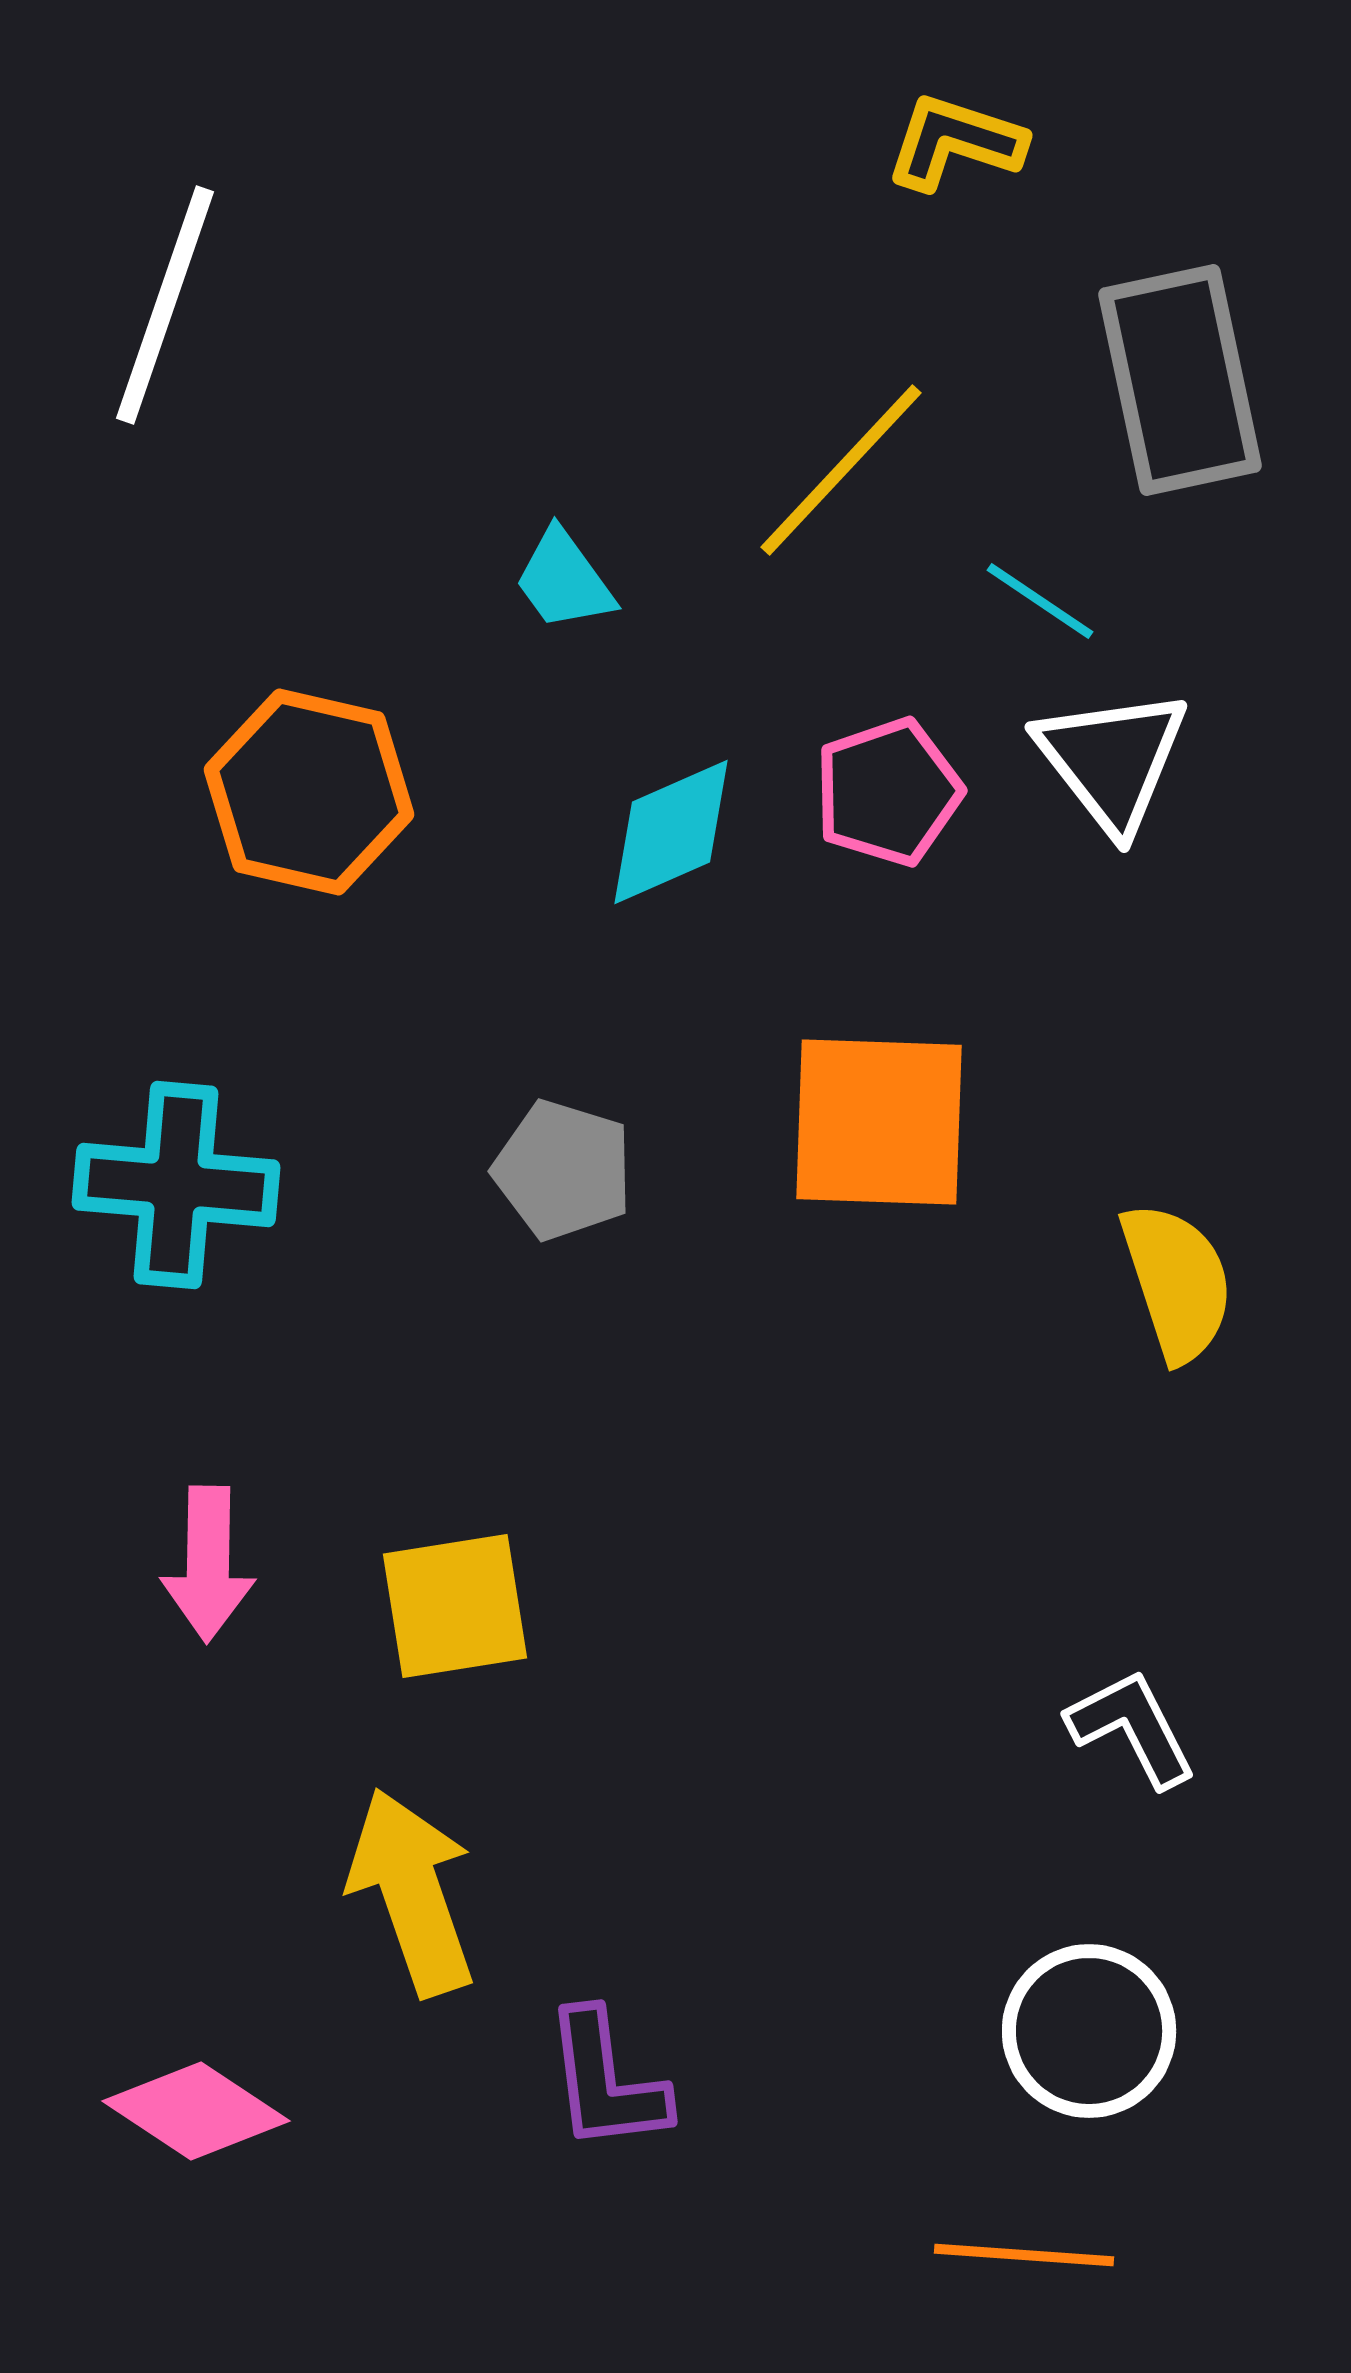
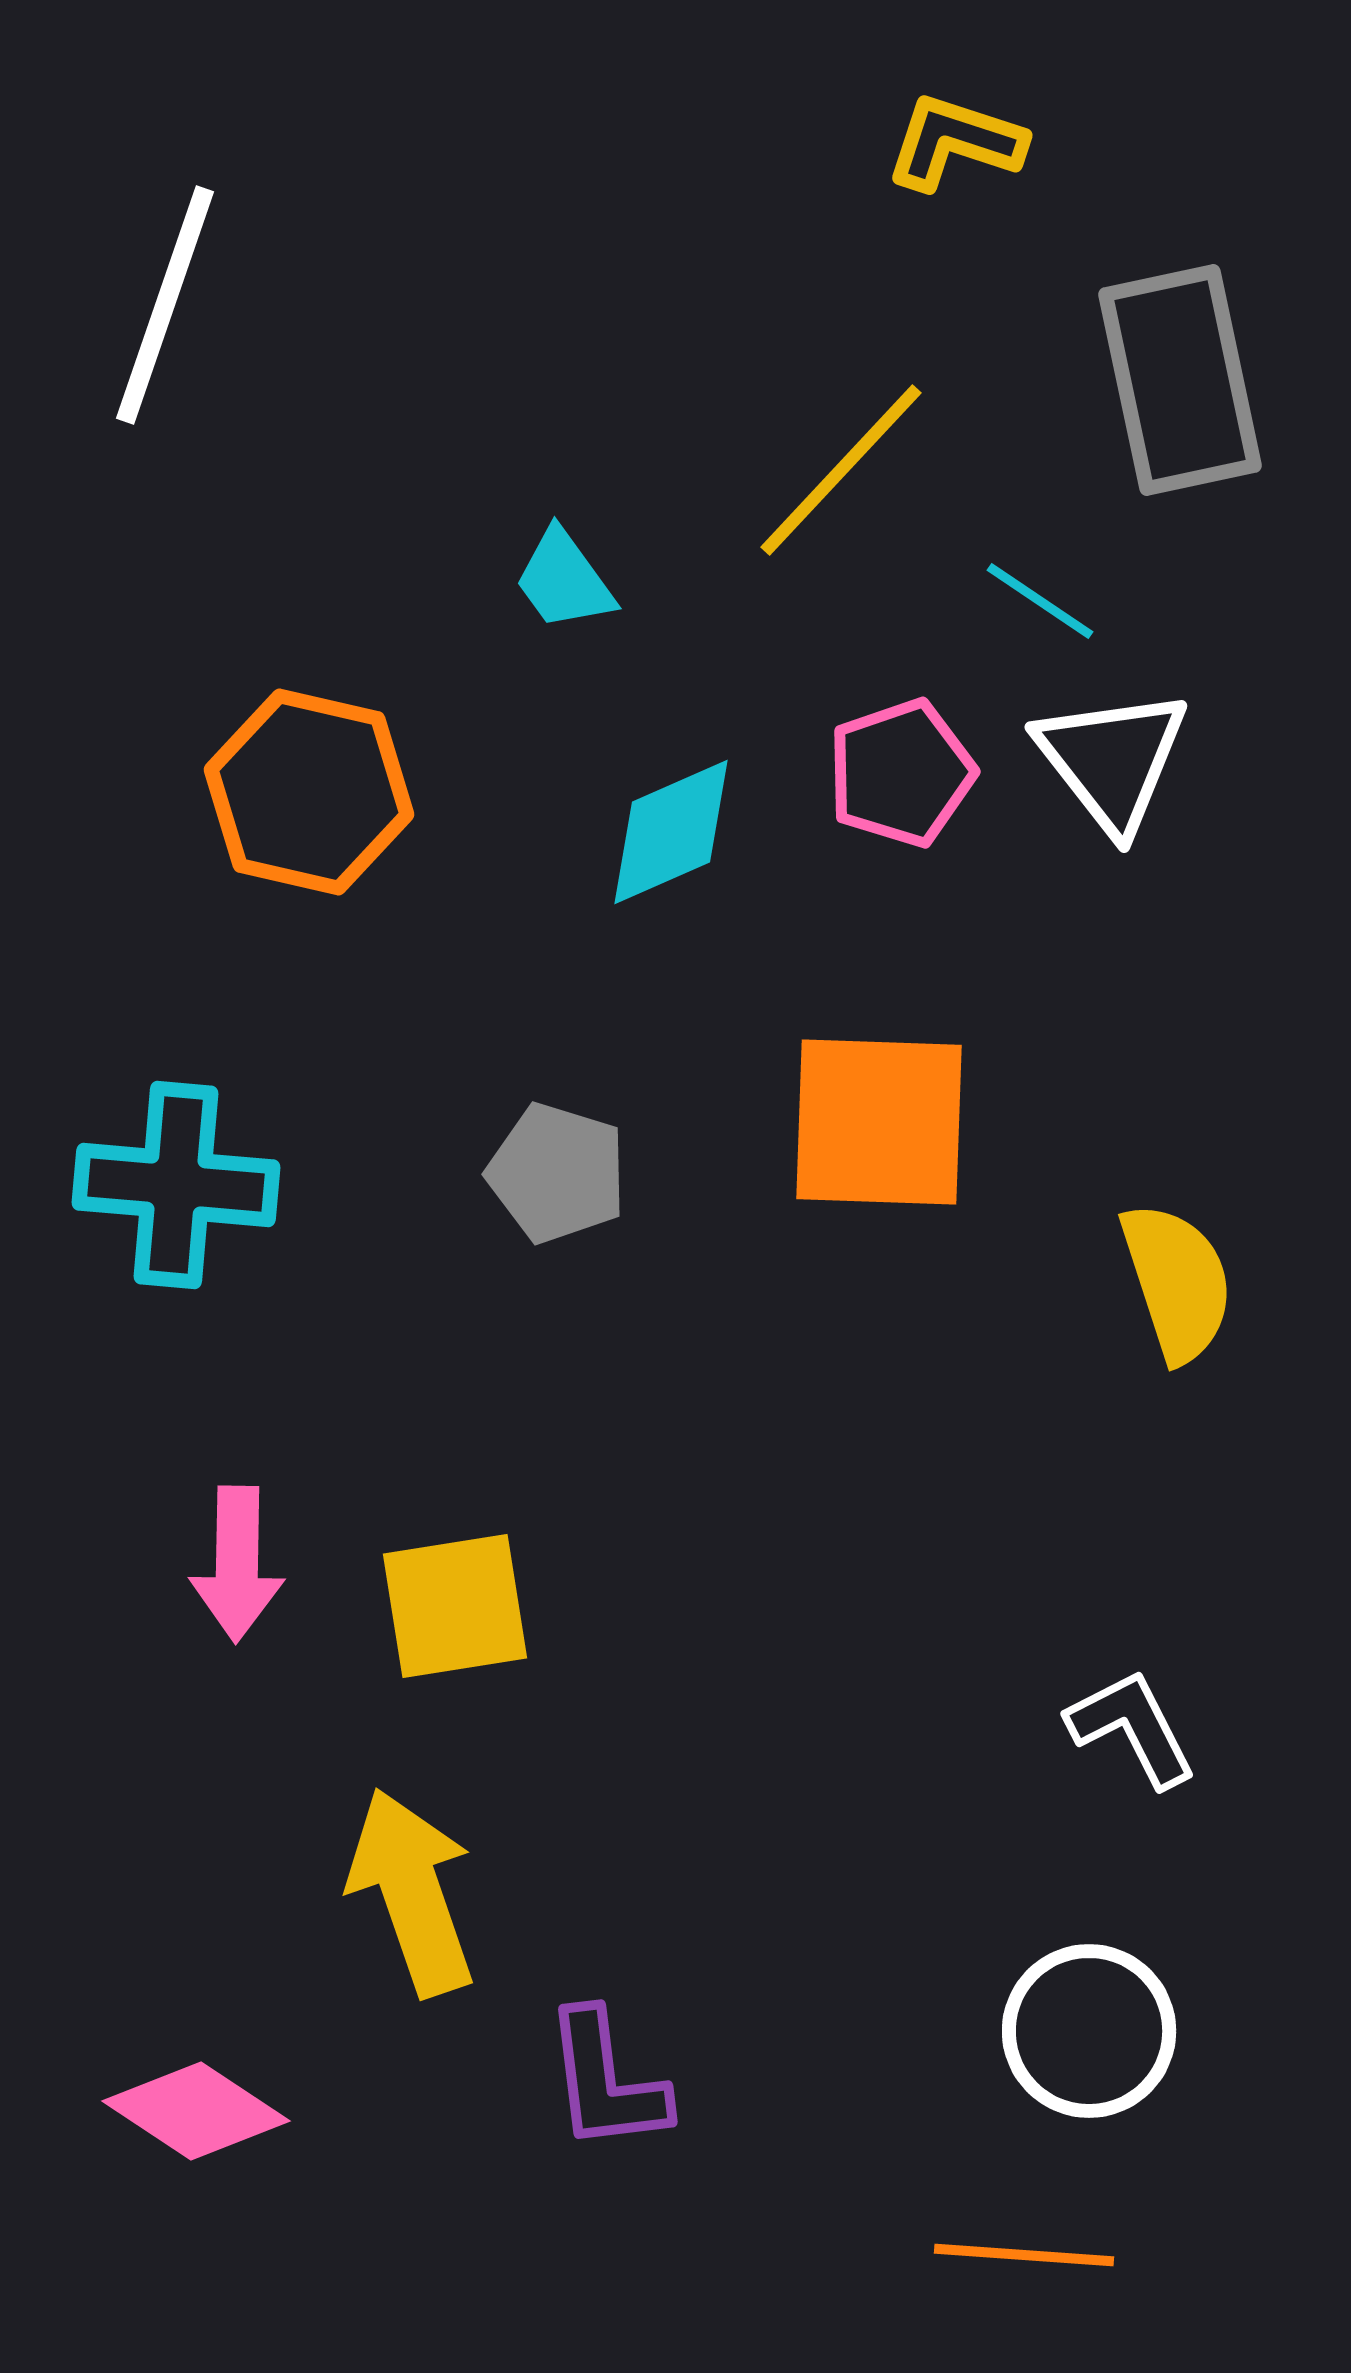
pink pentagon: moved 13 px right, 19 px up
gray pentagon: moved 6 px left, 3 px down
pink arrow: moved 29 px right
